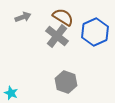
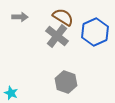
gray arrow: moved 3 px left; rotated 21 degrees clockwise
